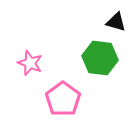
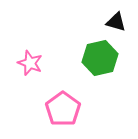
green hexagon: rotated 20 degrees counterclockwise
pink pentagon: moved 10 px down
